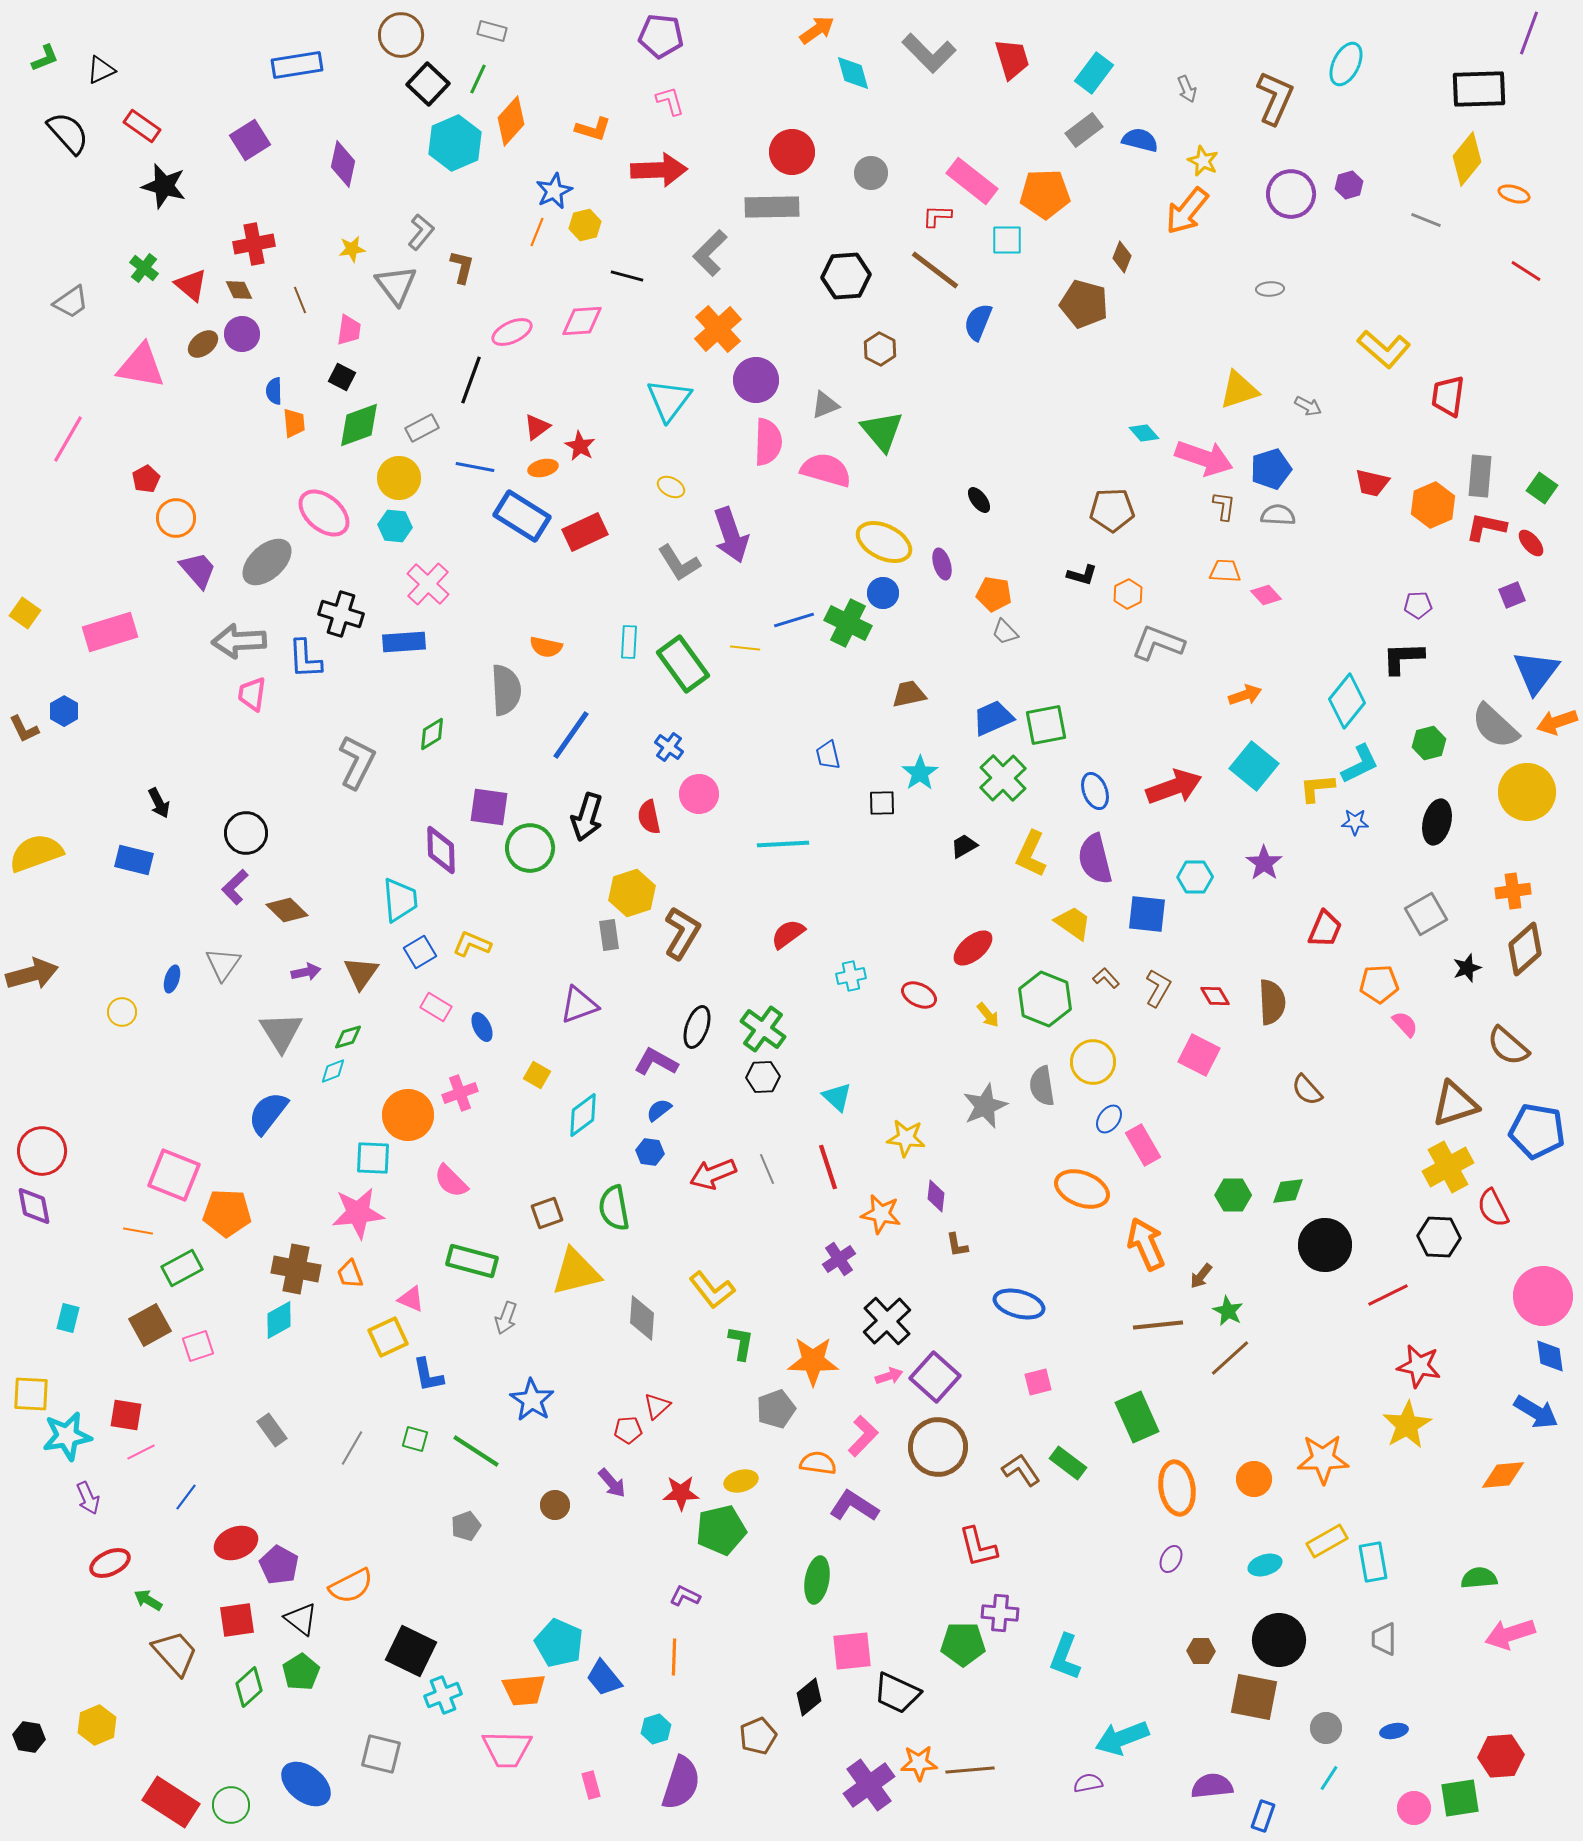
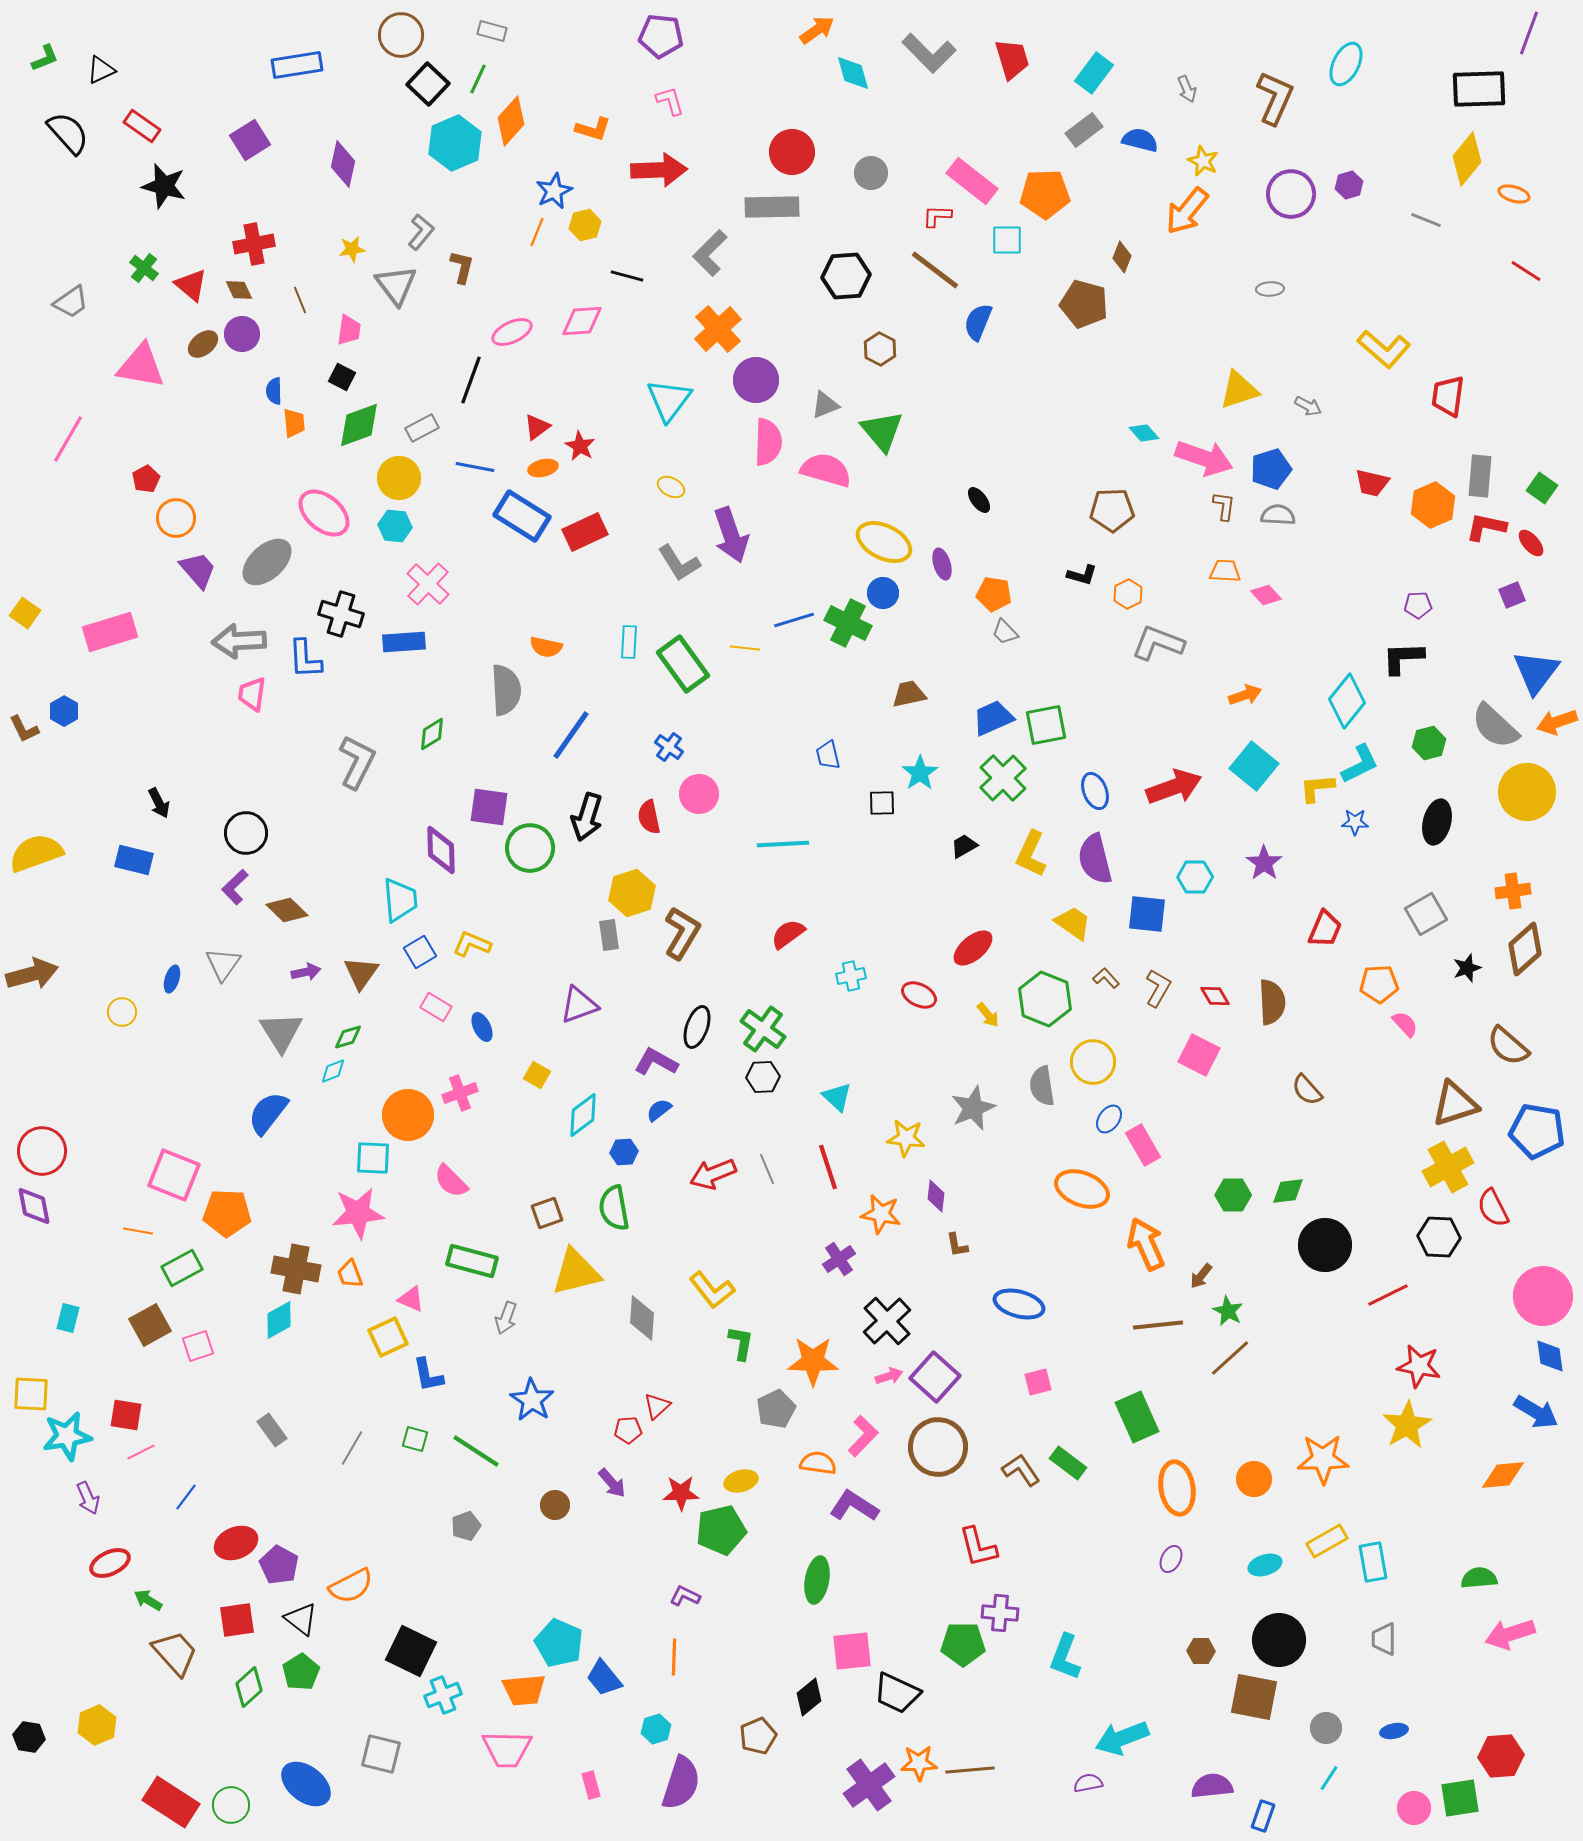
gray star at (985, 1106): moved 12 px left, 2 px down
blue hexagon at (650, 1152): moved 26 px left; rotated 12 degrees counterclockwise
gray pentagon at (776, 1409): rotated 6 degrees counterclockwise
